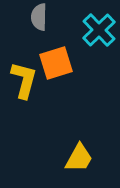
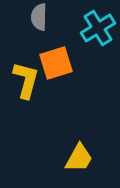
cyan cross: moved 1 px left, 2 px up; rotated 12 degrees clockwise
yellow L-shape: moved 2 px right
